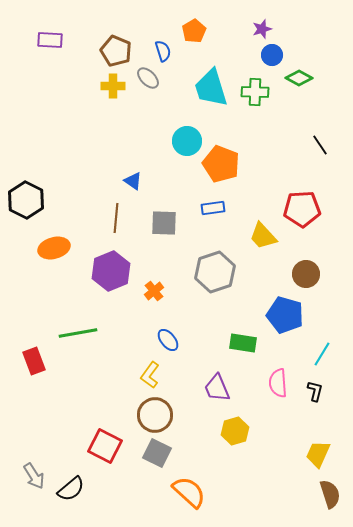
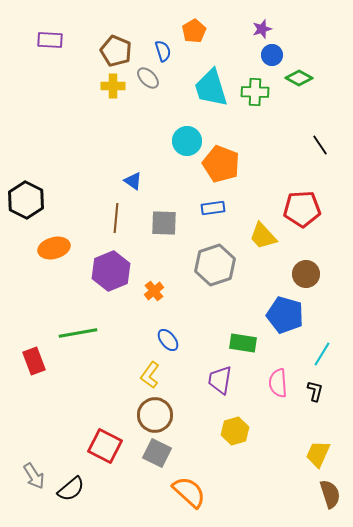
gray hexagon at (215, 272): moved 7 px up
purple trapezoid at (217, 388): moved 3 px right, 8 px up; rotated 32 degrees clockwise
